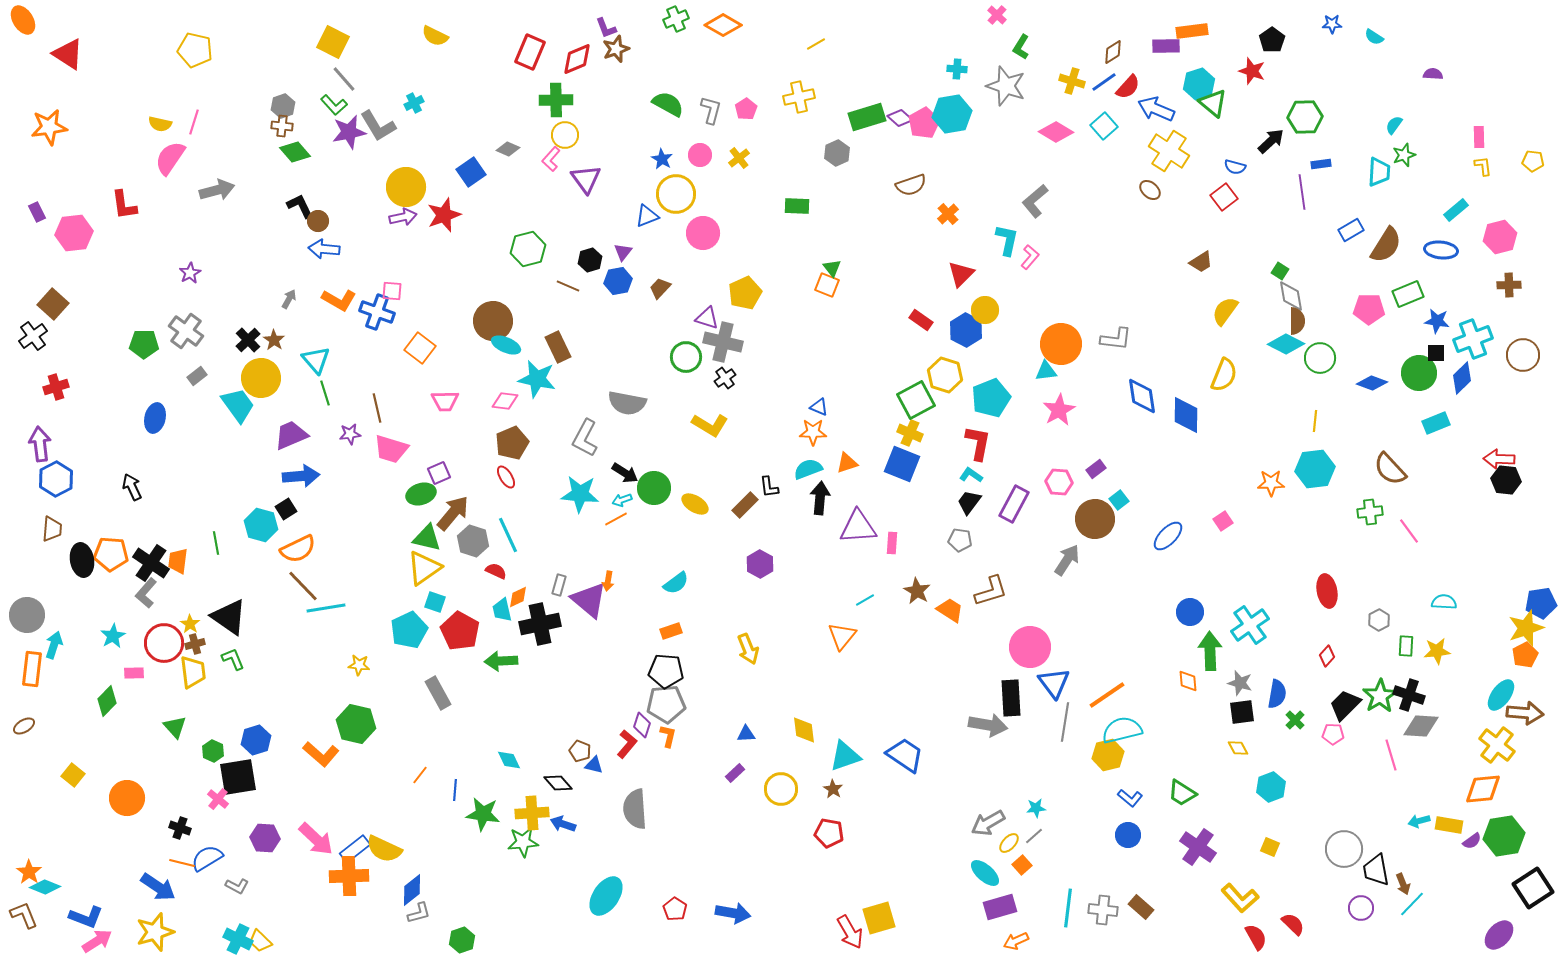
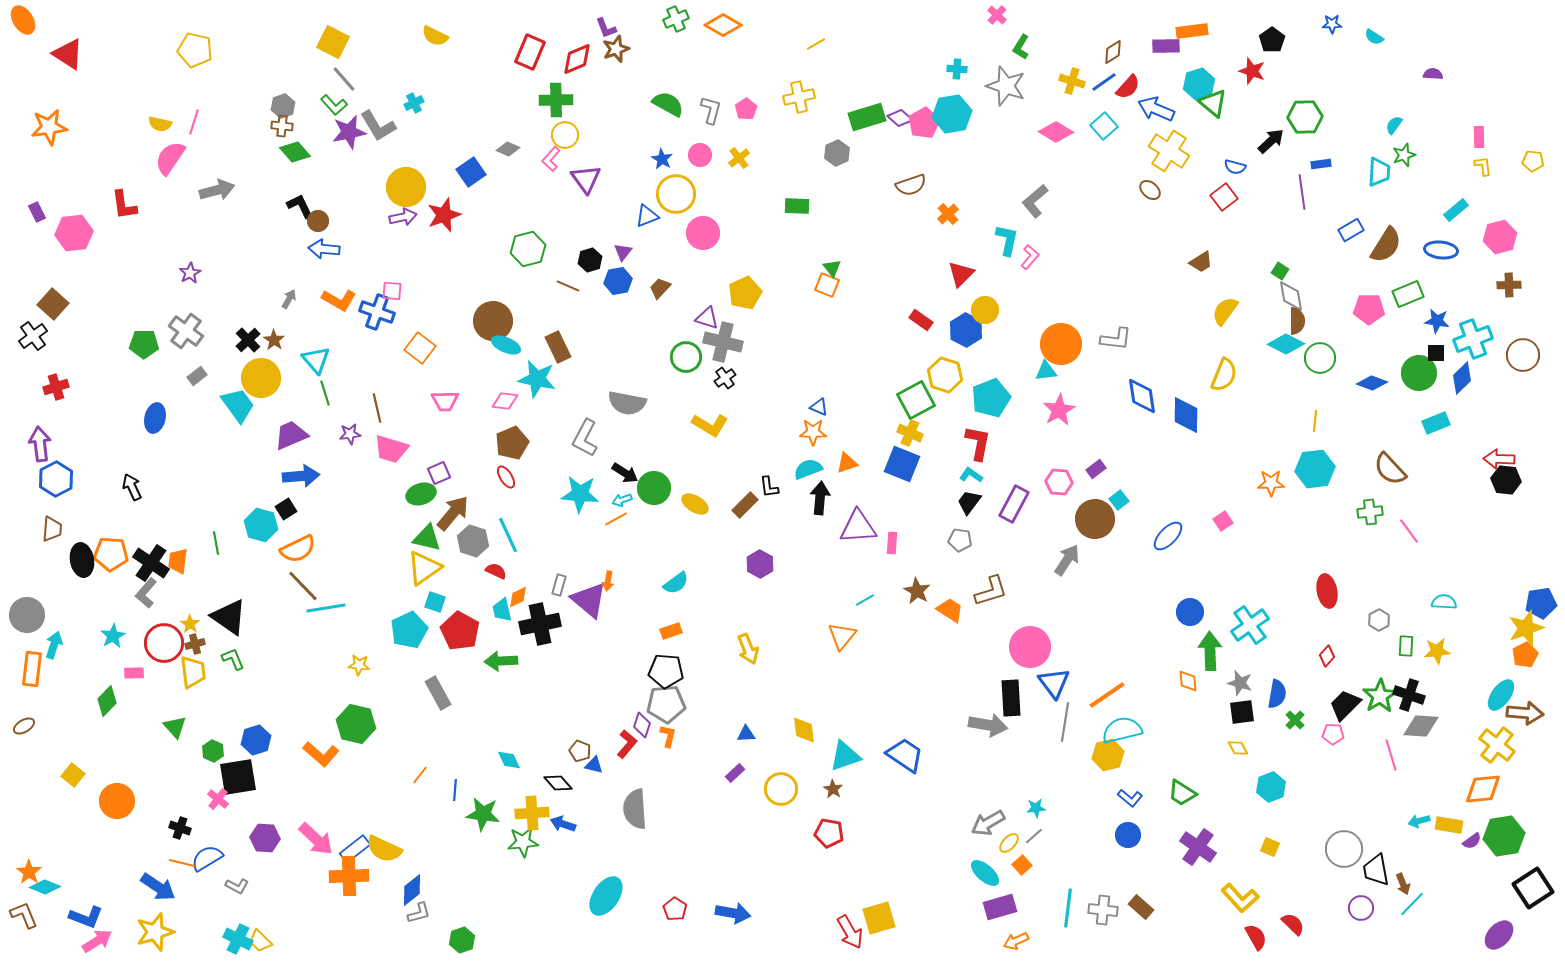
orange circle at (127, 798): moved 10 px left, 3 px down
